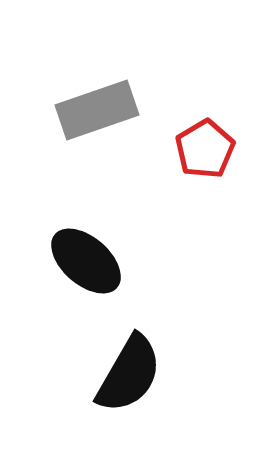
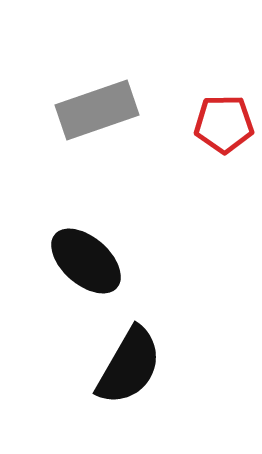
red pentagon: moved 19 px right, 25 px up; rotated 30 degrees clockwise
black semicircle: moved 8 px up
